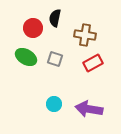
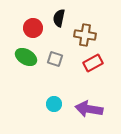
black semicircle: moved 4 px right
